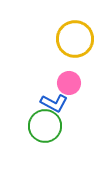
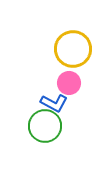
yellow circle: moved 2 px left, 10 px down
